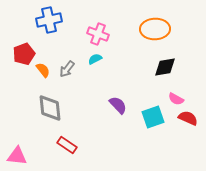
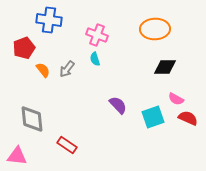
blue cross: rotated 20 degrees clockwise
pink cross: moved 1 px left, 1 px down
red pentagon: moved 6 px up
cyan semicircle: rotated 80 degrees counterclockwise
black diamond: rotated 10 degrees clockwise
gray diamond: moved 18 px left, 11 px down
